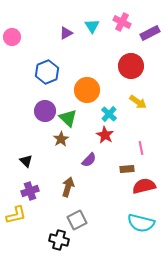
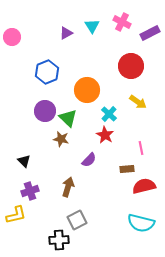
brown star: rotated 28 degrees counterclockwise
black triangle: moved 2 px left
black cross: rotated 18 degrees counterclockwise
